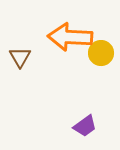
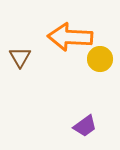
yellow circle: moved 1 px left, 6 px down
